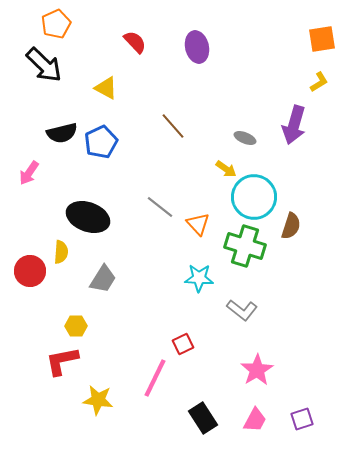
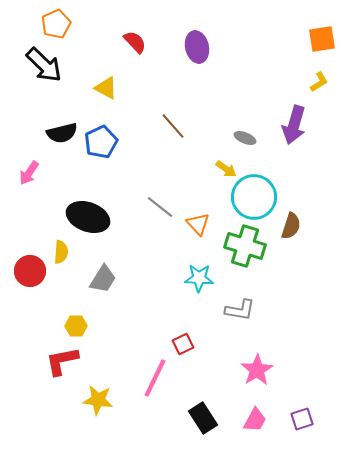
gray L-shape: moved 2 px left; rotated 28 degrees counterclockwise
